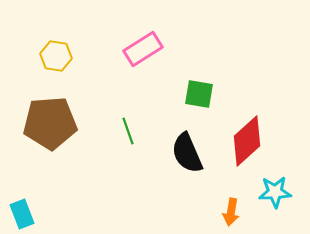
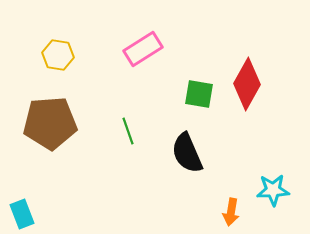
yellow hexagon: moved 2 px right, 1 px up
red diamond: moved 57 px up; rotated 18 degrees counterclockwise
cyan star: moved 2 px left, 2 px up
